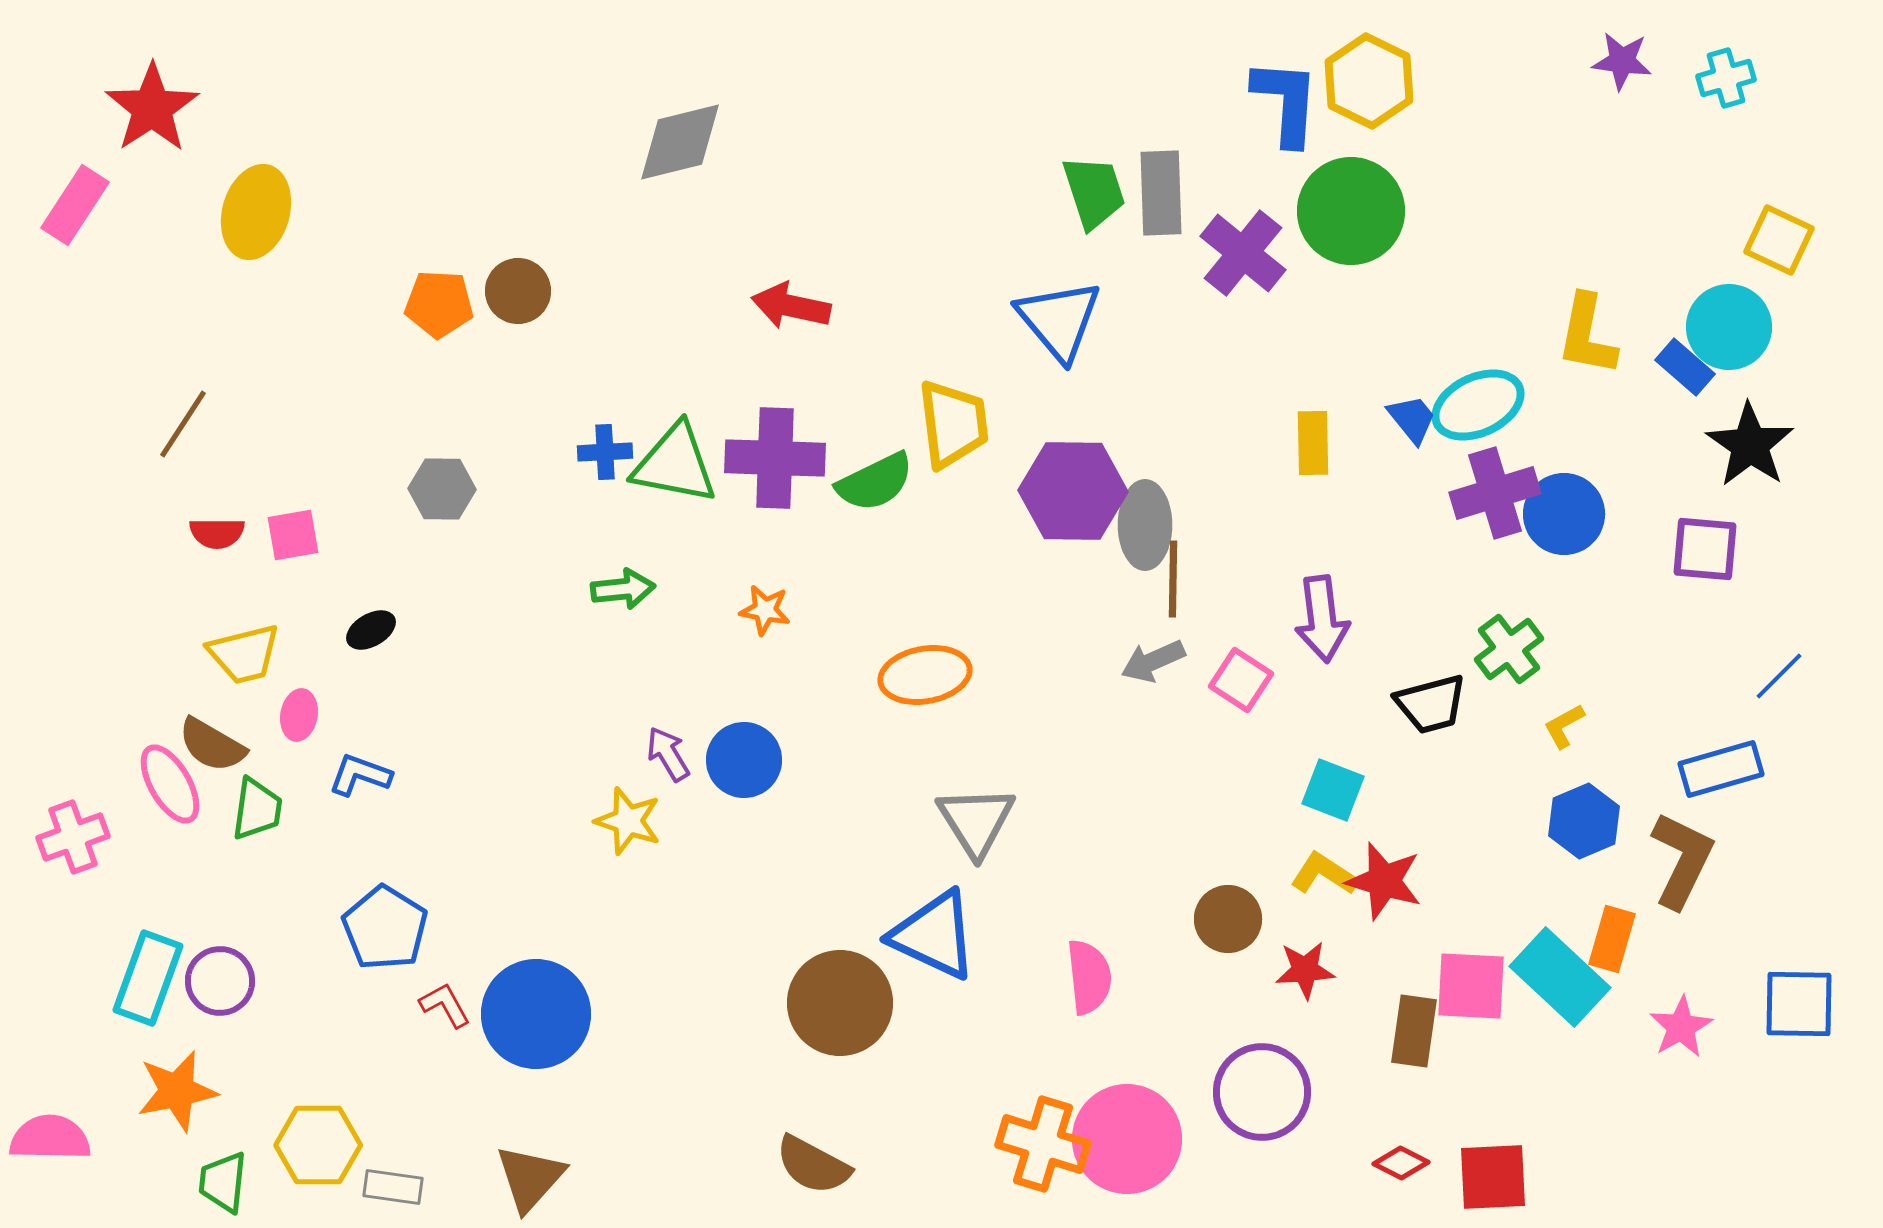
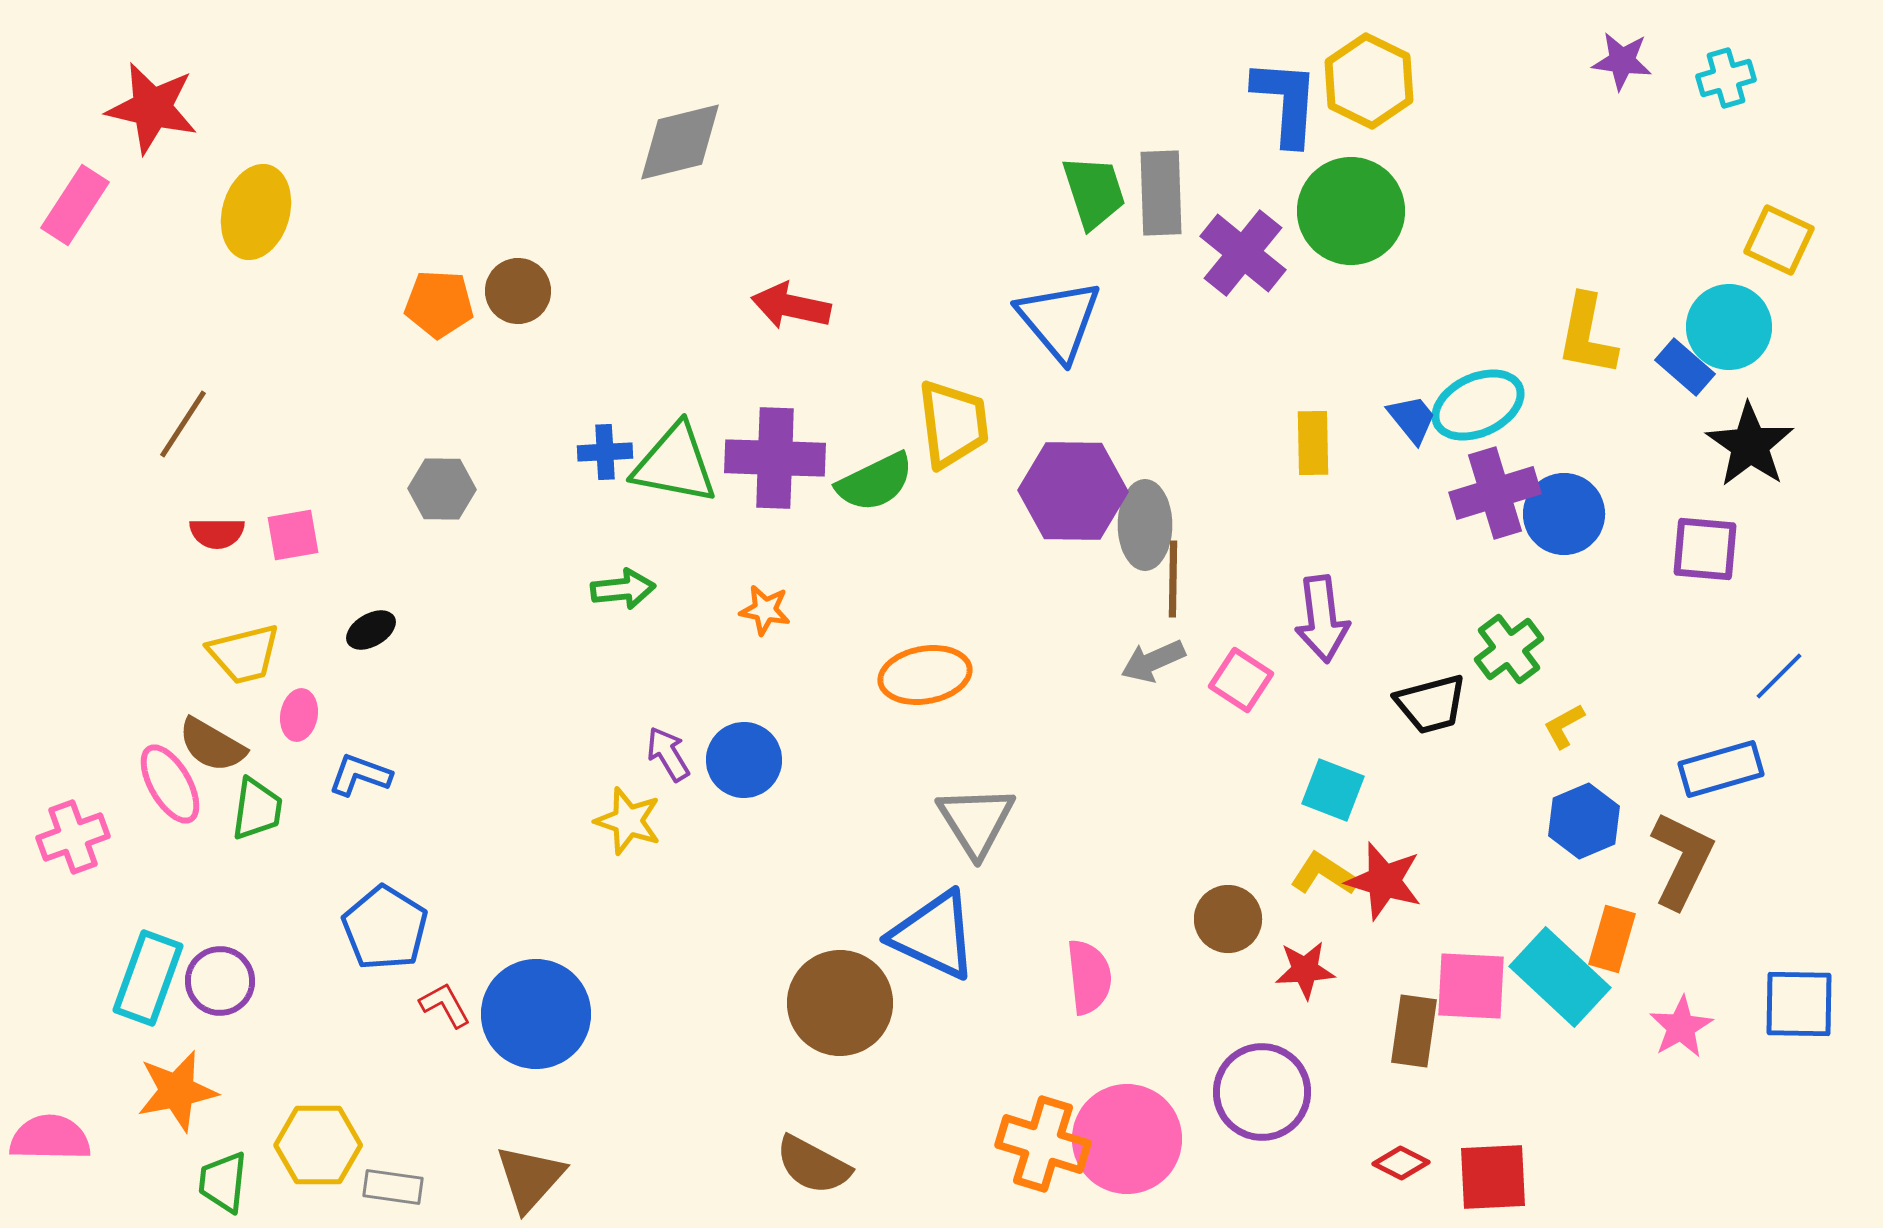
red star at (152, 108): rotated 26 degrees counterclockwise
